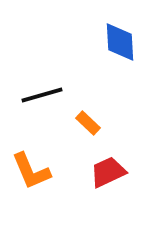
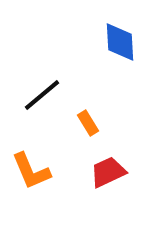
black line: rotated 24 degrees counterclockwise
orange rectangle: rotated 15 degrees clockwise
